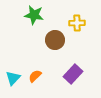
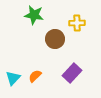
brown circle: moved 1 px up
purple rectangle: moved 1 px left, 1 px up
